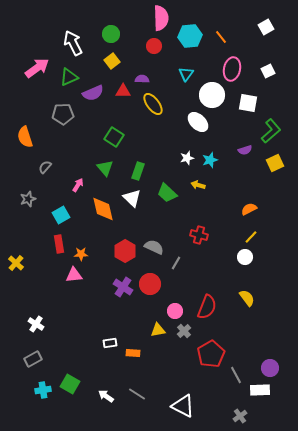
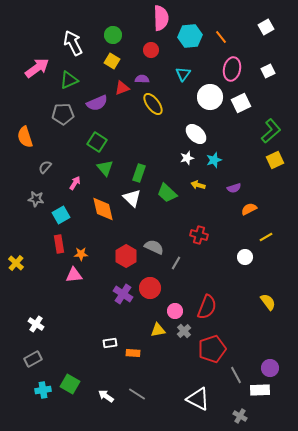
green circle at (111, 34): moved 2 px right, 1 px down
red circle at (154, 46): moved 3 px left, 4 px down
yellow square at (112, 61): rotated 21 degrees counterclockwise
cyan triangle at (186, 74): moved 3 px left
green triangle at (69, 77): moved 3 px down
red triangle at (123, 91): moved 1 px left, 3 px up; rotated 21 degrees counterclockwise
purple semicircle at (93, 93): moved 4 px right, 10 px down
white circle at (212, 95): moved 2 px left, 2 px down
white square at (248, 103): moved 7 px left; rotated 36 degrees counterclockwise
white ellipse at (198, 122): moved 2 px left, 12 px down
green square at (114, 137): moved 17 px left, 5 px down
purple semicircle at (245, 150): moved 11 px left, 38 px down
cyan star at (210, 160): moved 4 px right
yellow square at (275, 163): moved 3 px up
green rectangle at (138, 171): moved 1 px right, 2 px down
pink arrow at (78, 185): moved 3 px left, 2 px up
gray star at (28, 199): moved 8 px right; rotated 28 degrees clockwise
yellow line at (251, 237): moved 15 px right; rotated 16 degrees clockwise
red hexagon at (125, 251): moved 1 px right, 5 px down
red circle at (150, 284): moved 4 px down
purple cross at (123, 287): moved 7 px down
yellow semicircle at (247, 298): moved 21 px right, 4 px down
red pentagon at (211, 354): moved 1 px right, 5 px up; rotated 12 degrees clockwise
white triangle at (183, 406): moved 15 px right, 7 px up
gray cross at (240, 416): rotated 24 degrees counterclockwise
